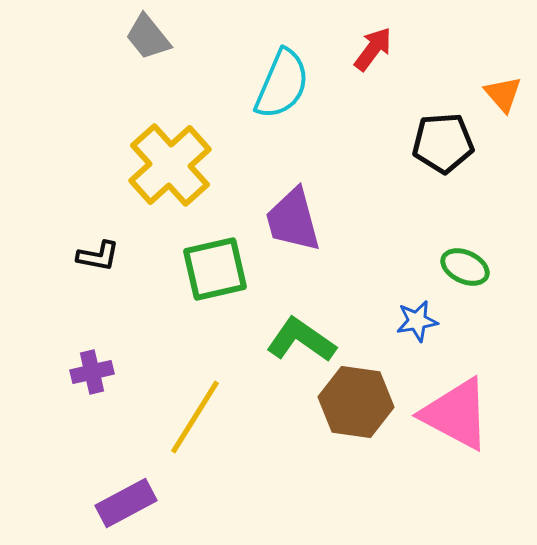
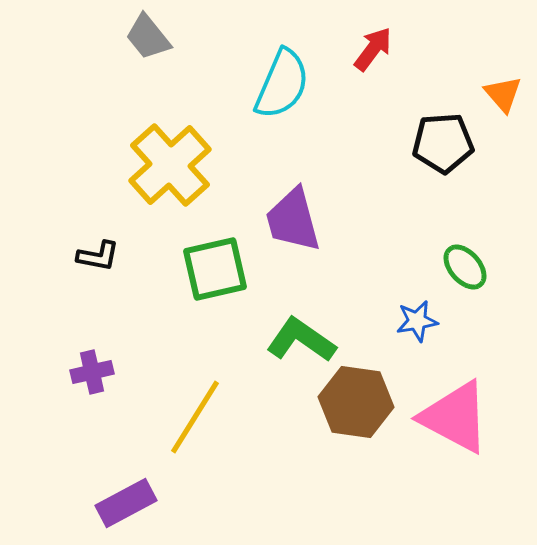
green ellipse: rotated 24 degrees clockwise
pink triangle: moved 1 px left, 3 px down
